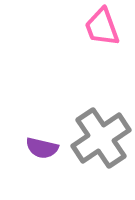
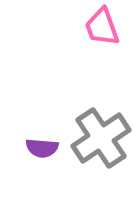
purple semicircle: rotated 8 degrees counterclockwise
